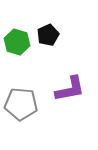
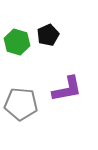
purple L-shape: moved 3 px left
